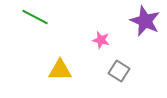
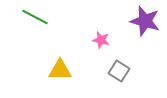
purple star: rotated 8 degrees counterclockwise
